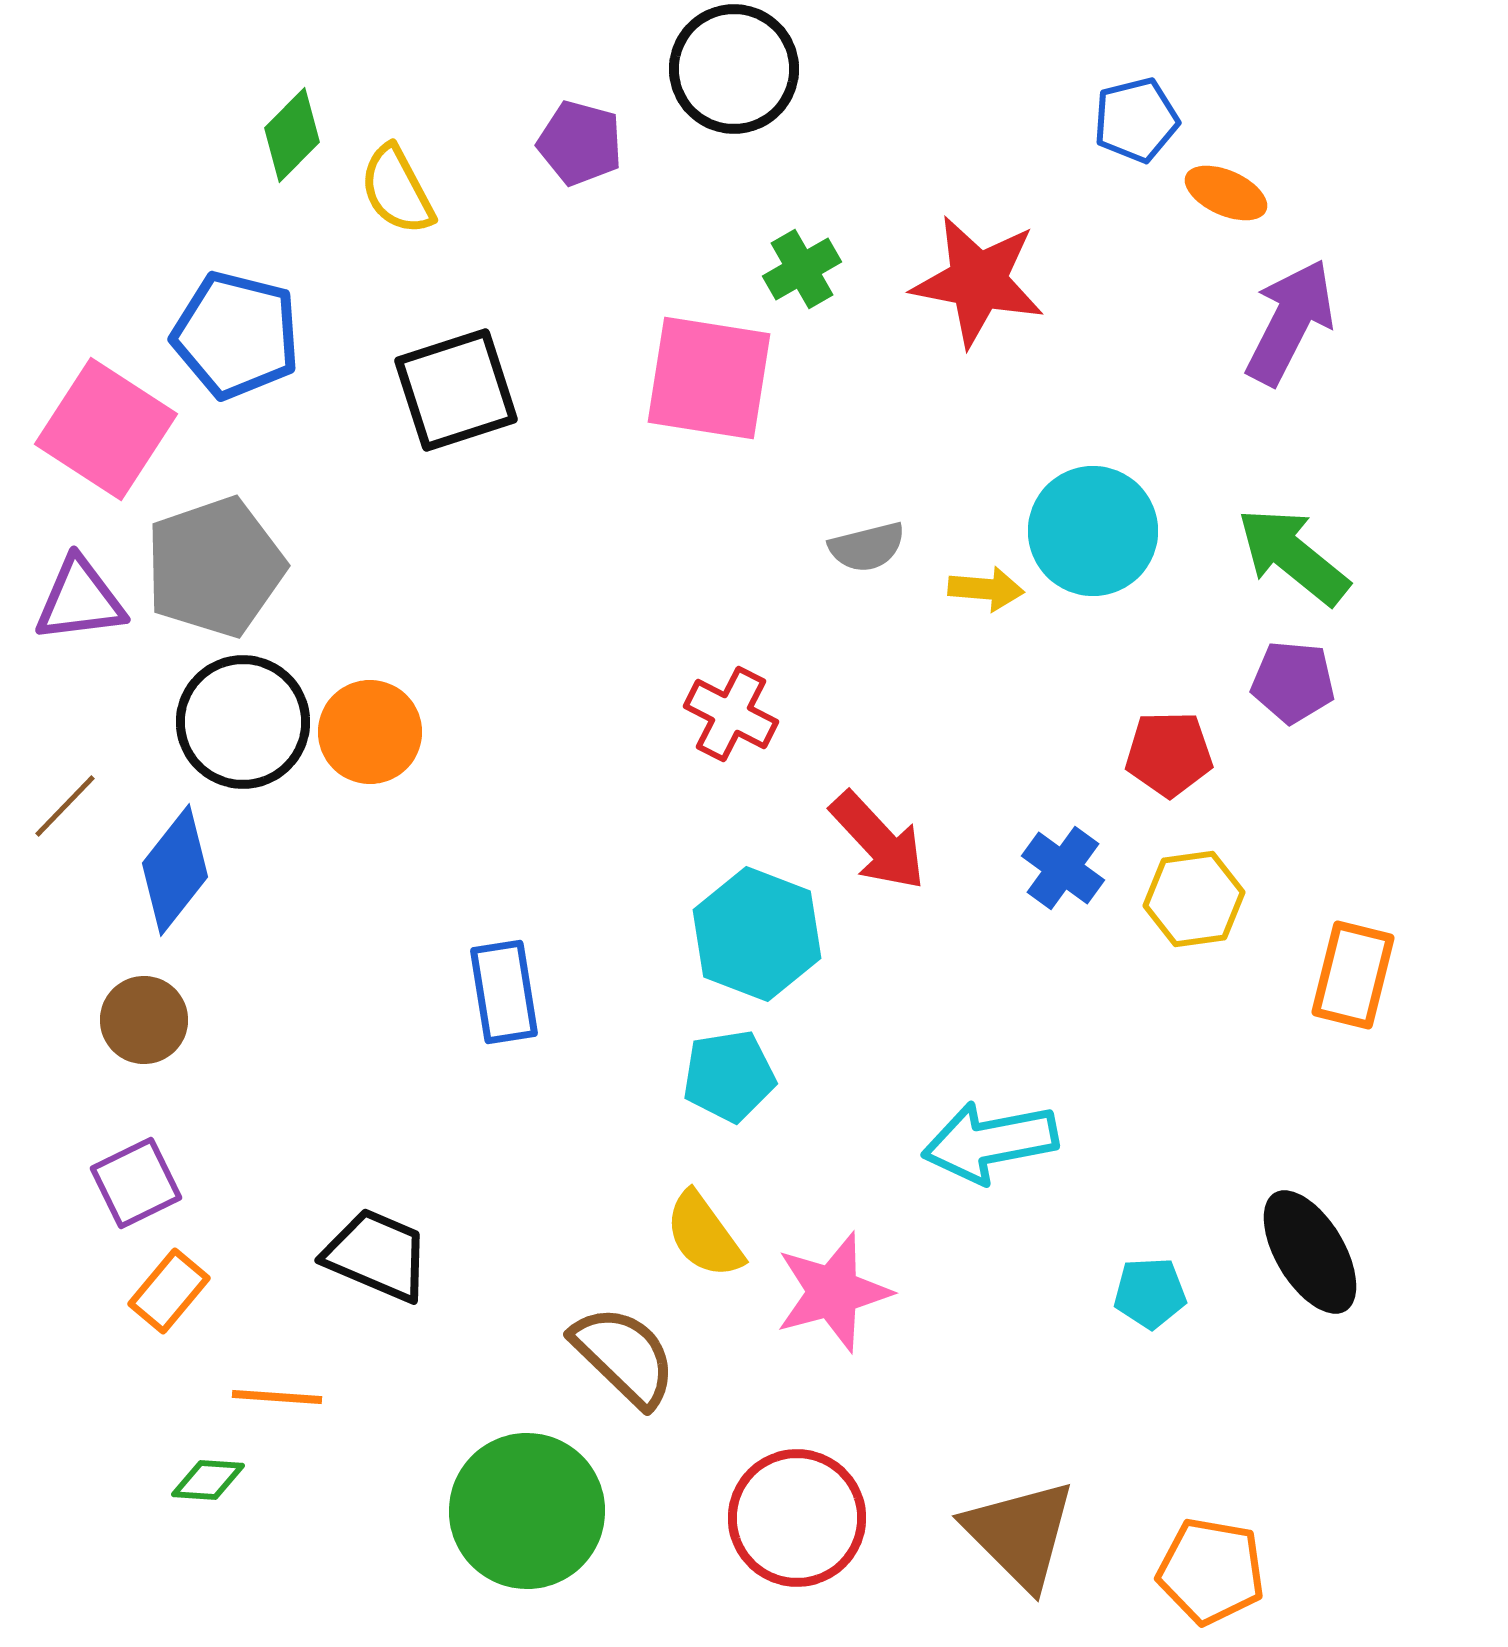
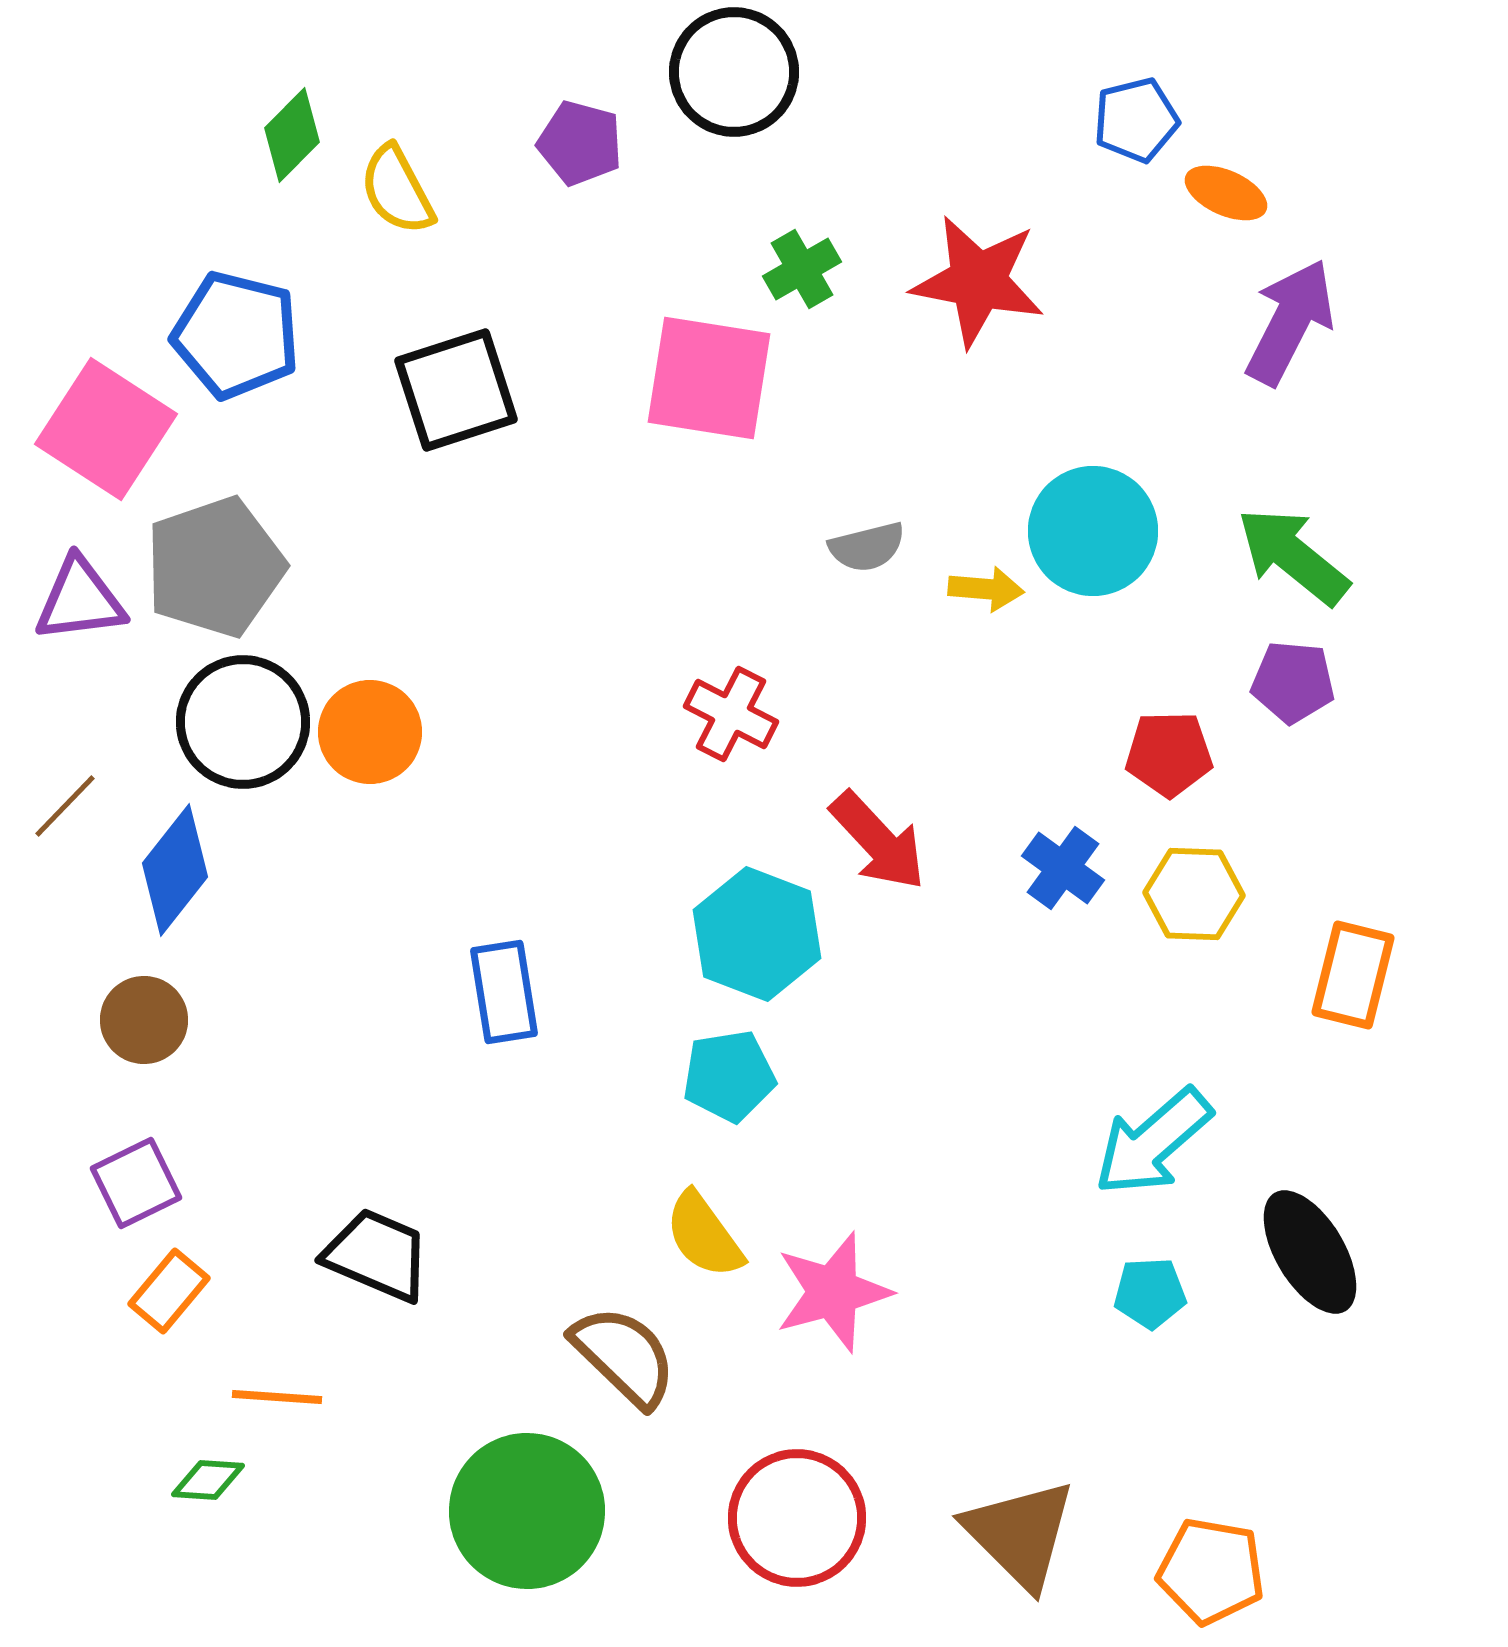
black circle at (734, 69): moved 3 px down
yellow hexagon at (1194, 899): moved 5 px up; rotated 10 degrees clockwise
cyan arrow at (990, 1142): moved 163 px right; rotated 30 degrees counterclockwise
